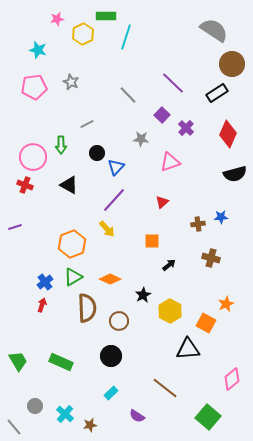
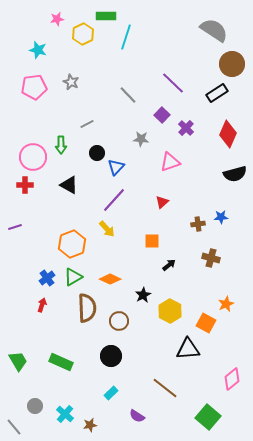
red cross at (25, 185): rotated 21 degrees counterclockwise
blue cross at (45, 282): moved 2 px right, 4 px up
